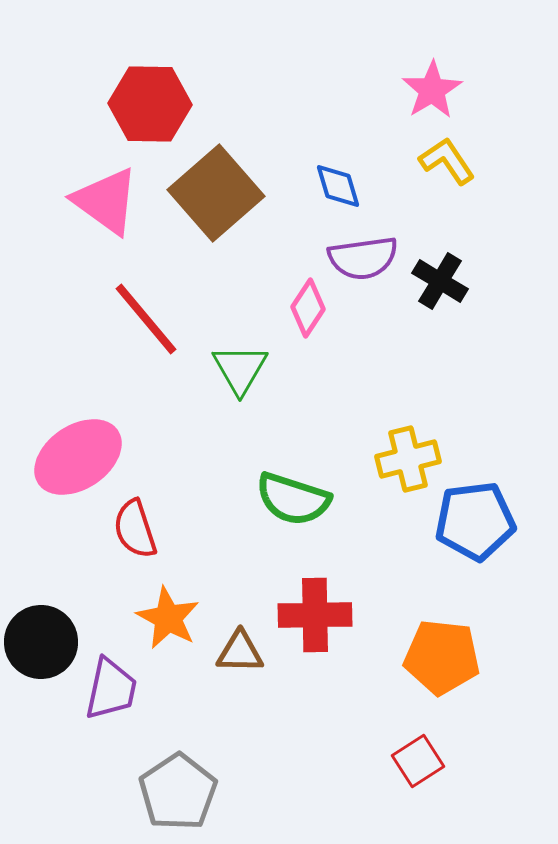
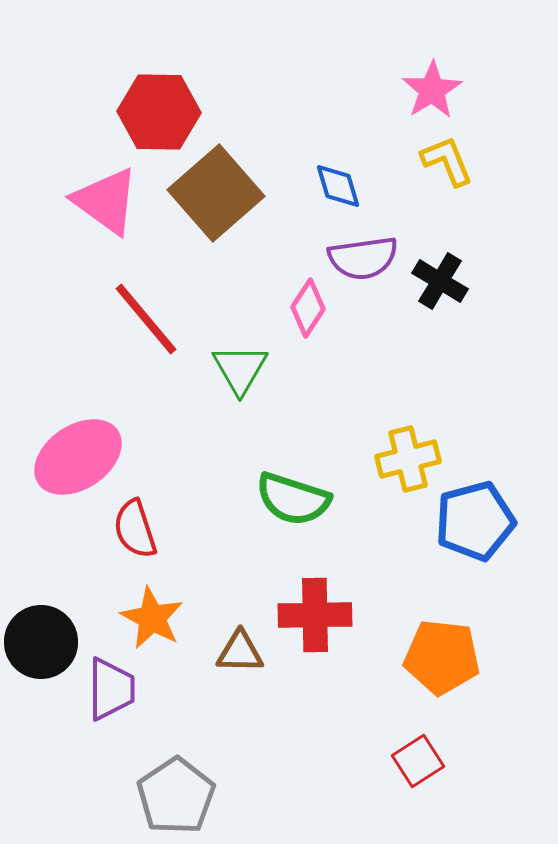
red hexagon: moved 9 px right, 8 px down
yellow L-shape: rotated 12 degrees clockwise
blue pentagon: rotated 8 degrees counterclockwise
orange star: moved 16 px left
purple trapezoid: rotated 12 degrees counterclockwise
gray pentagon: moved 2 px left, 4 px down
